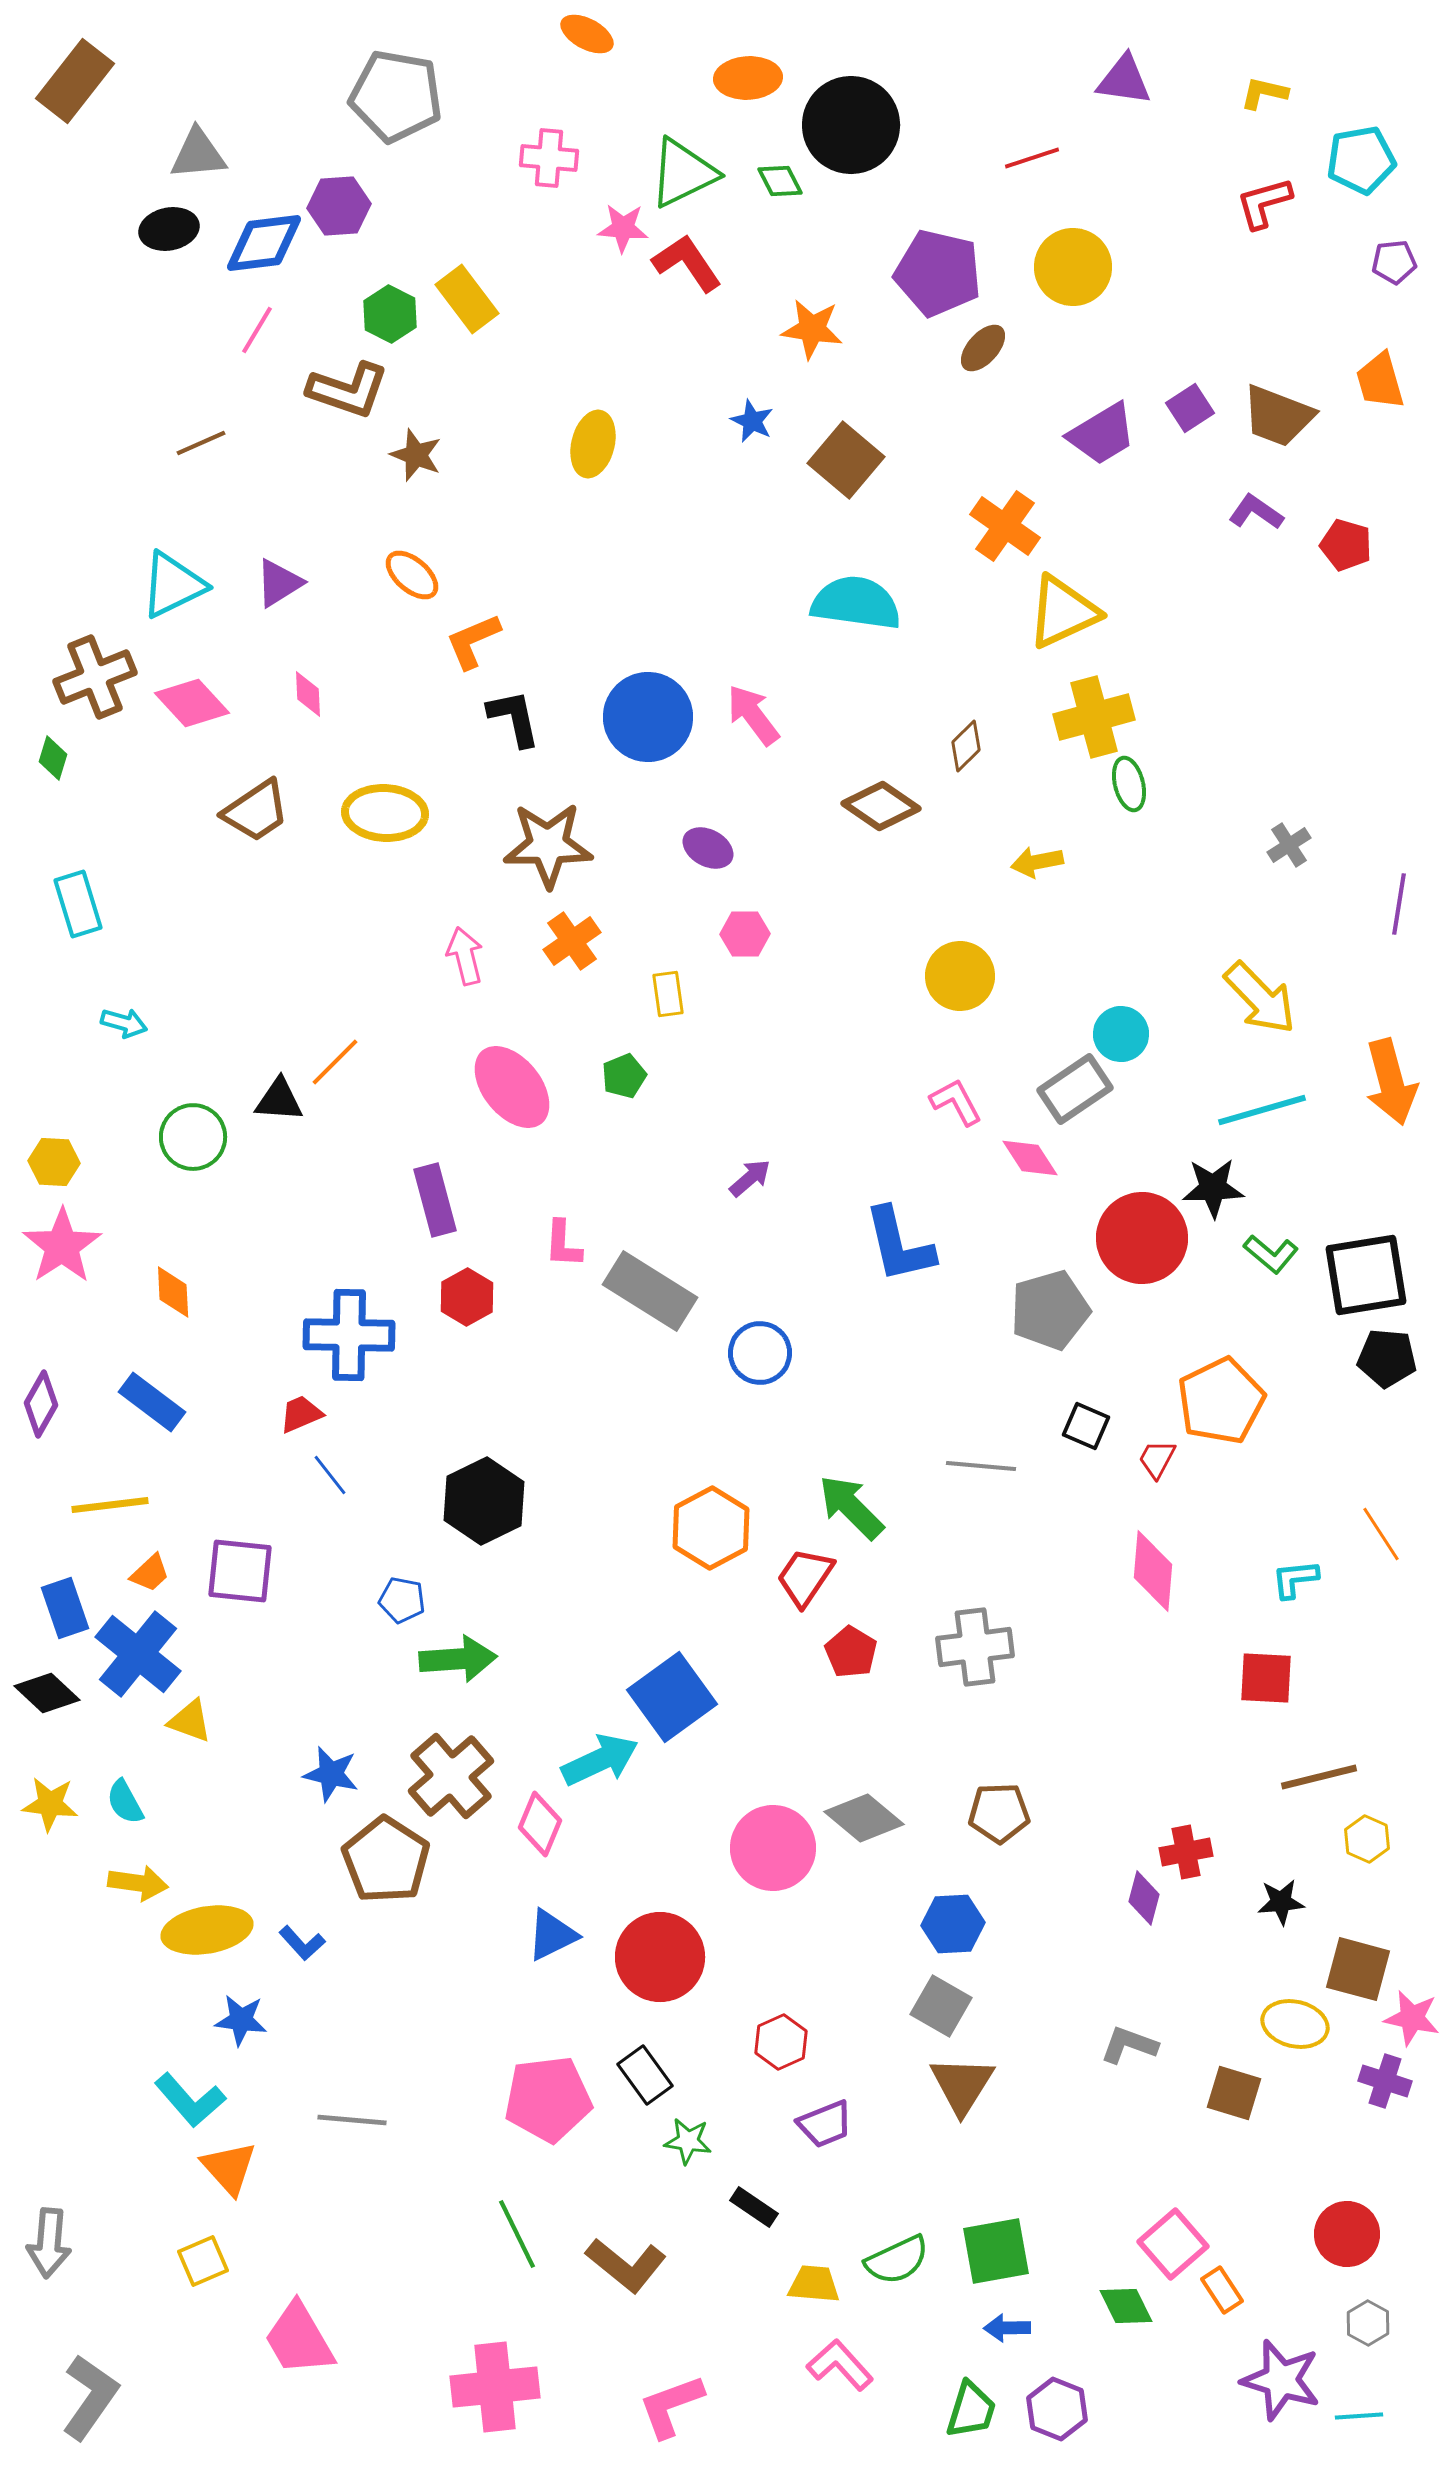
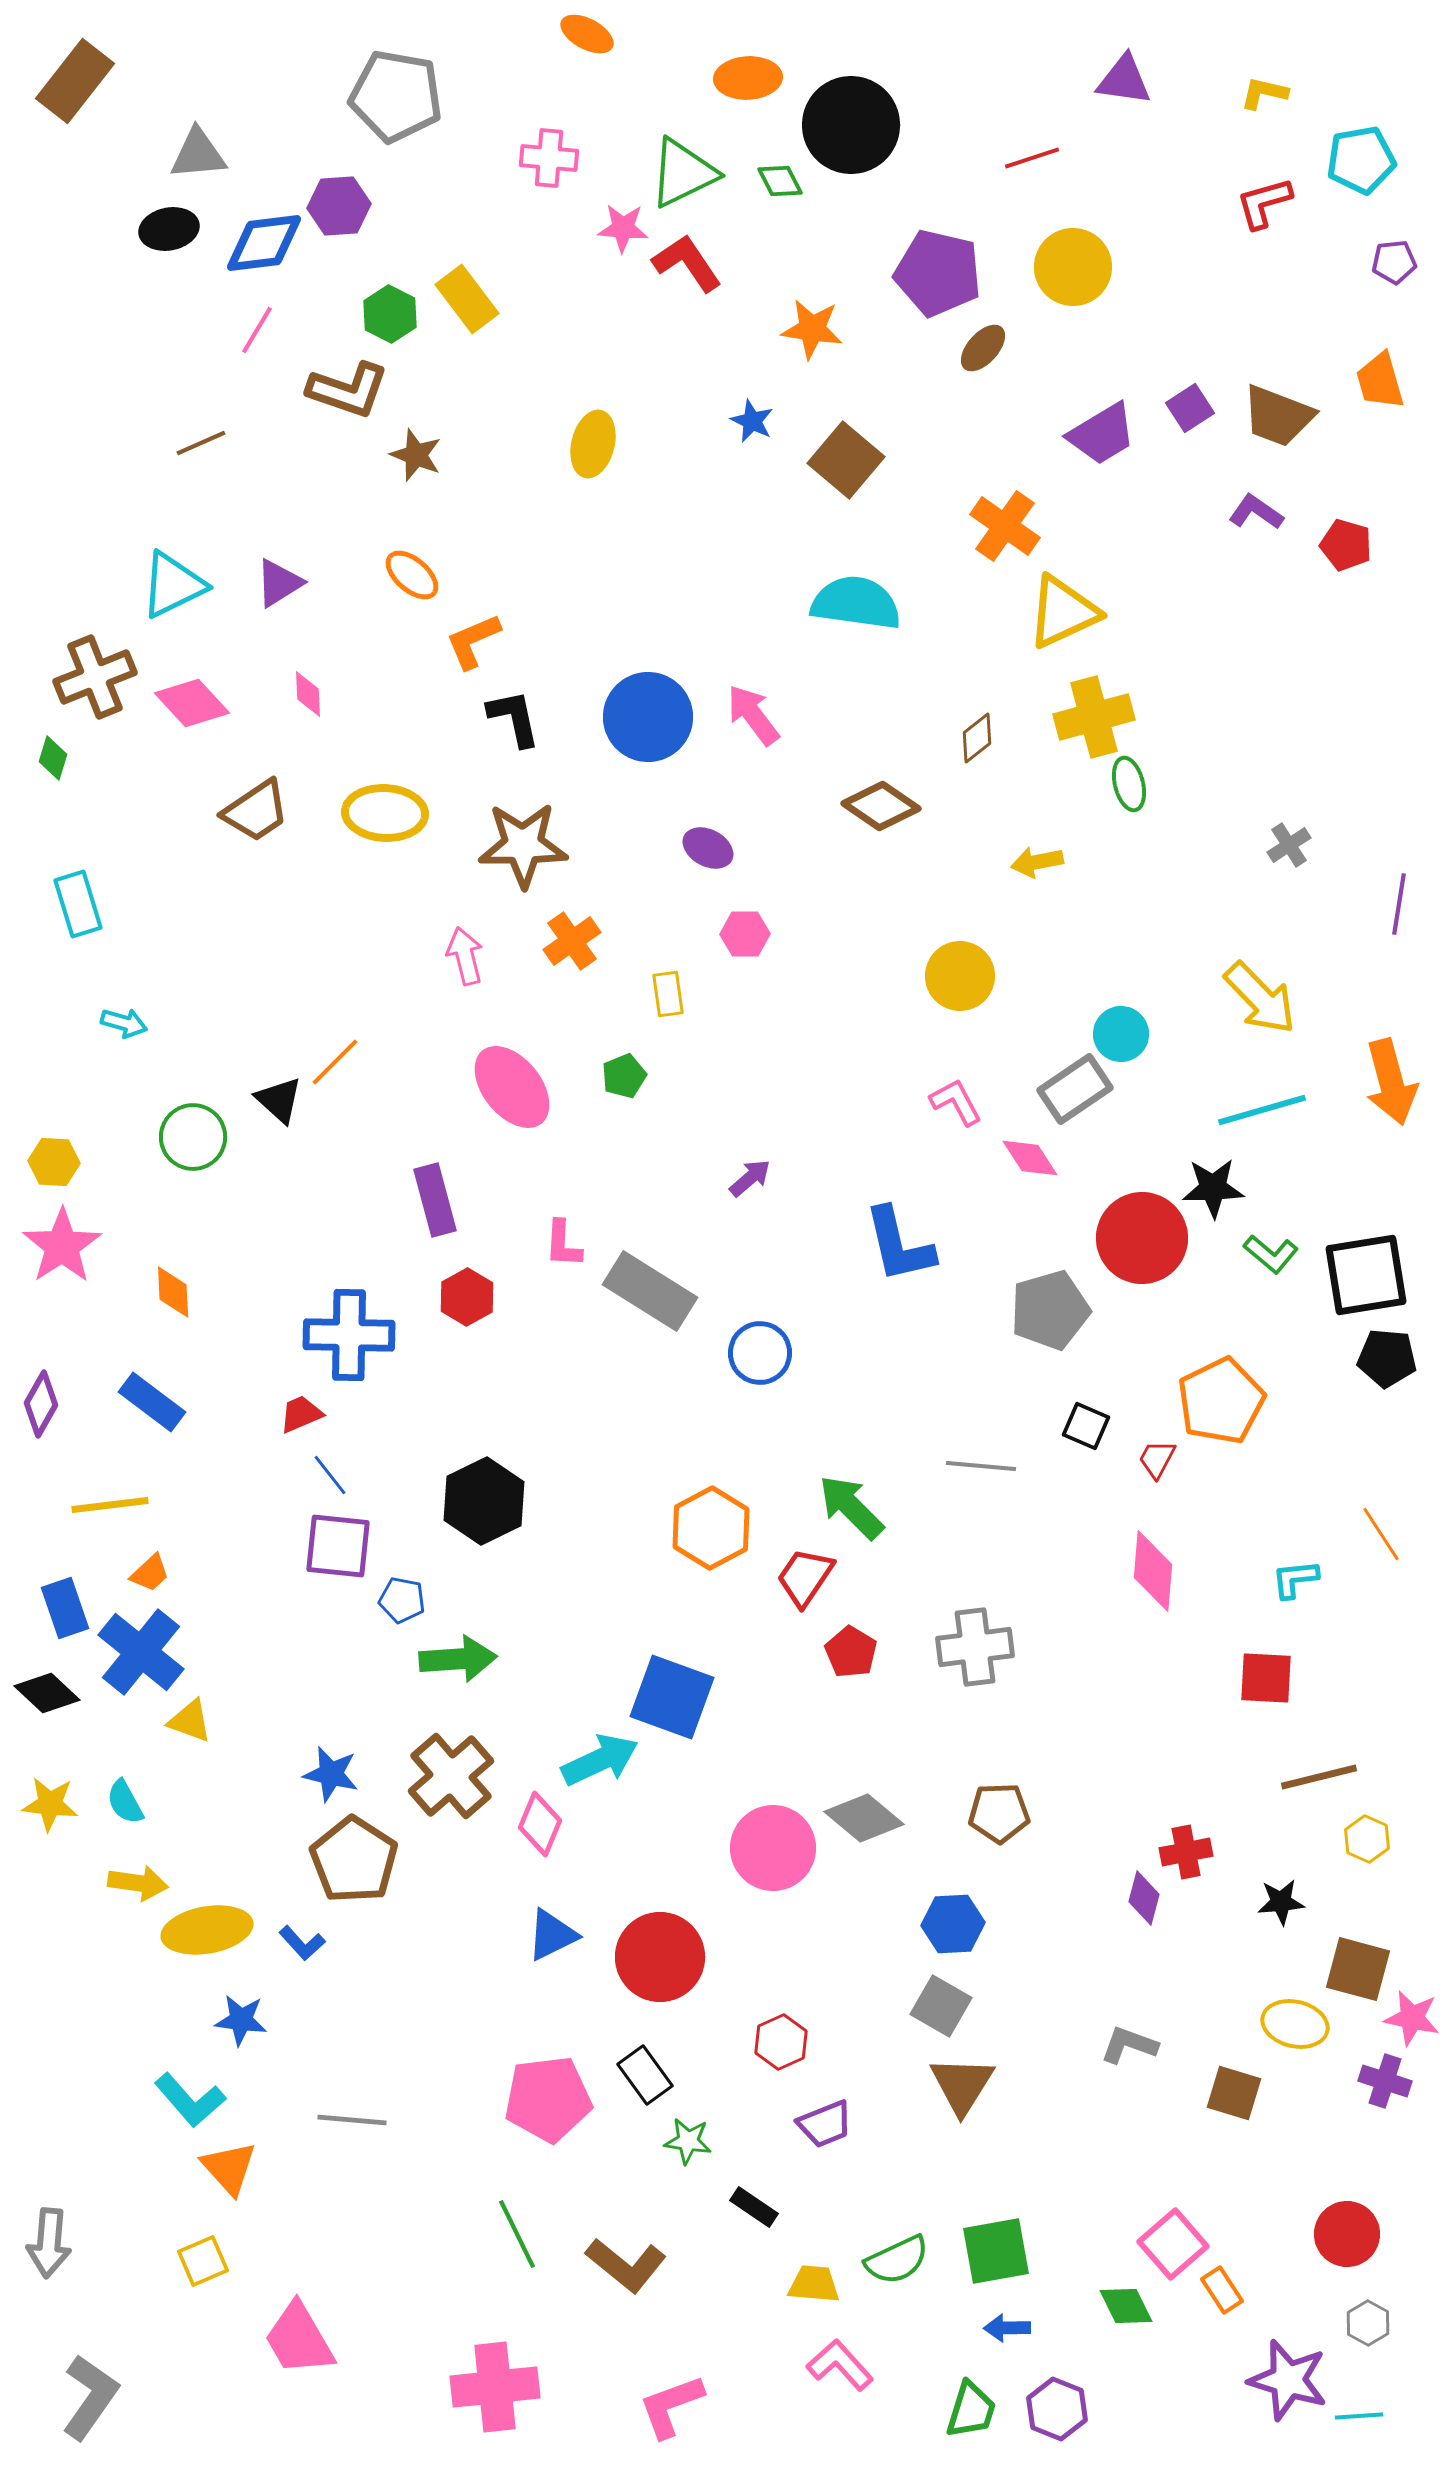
brown diamond at (966, 746): moved 11 px right, 8 px up; rotated 6 degrees clockwise
brown star at (548, 845): moved 25 px left
black triangle at (279, 1100): rotated 38 degrees clockwise
purple square at (240, 1571): moved 98 px right, 25 px up
blue cross at (138, 1654): moved 3 px right, 2 px up
blue square at (672, 1697): rotated 34 degrees counterclockwise
brown pentagon at (386, 1860): moved 32 px left
purple star at (1281, 2380): moved 7 px right
